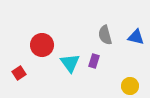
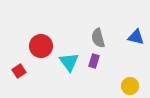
gray semicircle: moved 7 px left, 3 px down
red circle: moved 1 px left, 1 px down
cyan triangle: moved 1 px left, 1 px up
red square: moved 2 px up
